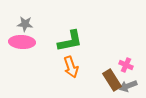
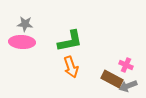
brown rectangle: moved 1 px up; rotated 30 degrees counterclockwise
